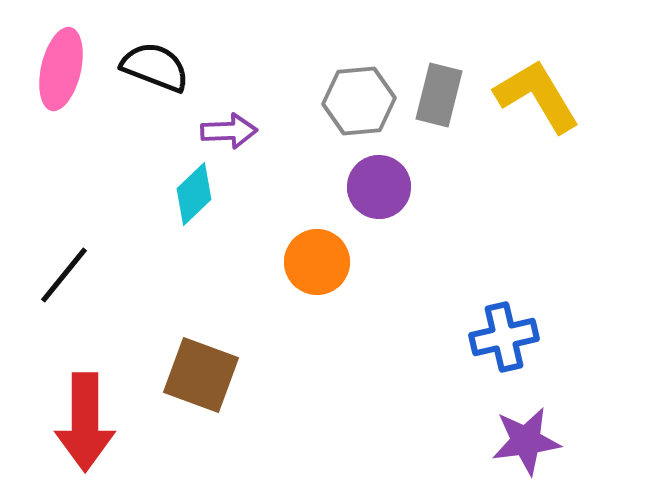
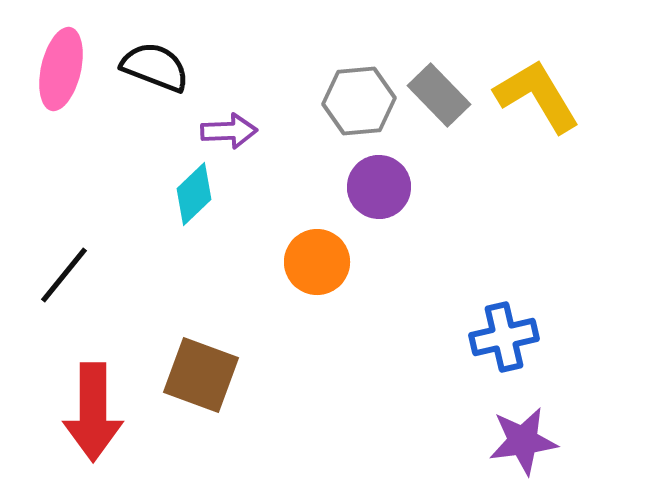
gray rectangle: rotated 58 degrees counterclockwise
red arrow: moved 8 px right, 10 px up
purple star: moved 3 px left
